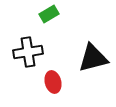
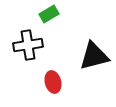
black cross: moved 7 px up
black triangle: moved 1 px right, 2 px up
